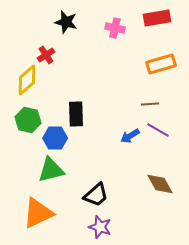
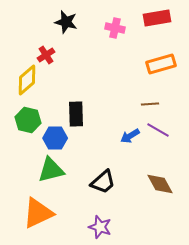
black trapezoid: moved 7 px right, 13 px up
